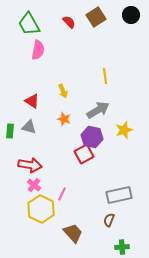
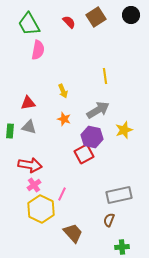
red triangle: moved 4 px left, 2 px down; rotated 42 degrees counterclockwise
pink cross: rotated 16 degrees clockwise
